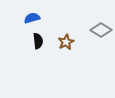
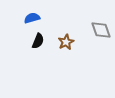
gray diamond: rotated 40 degrees clockwise
black semicircle: rotated 28 degrees clockwise
